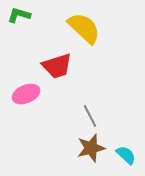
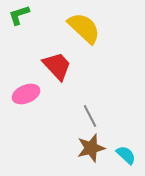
green L-shape: rotated 35 degrees counterclockwise
red trapezoid: rotated 116 degrees counterclockwise
